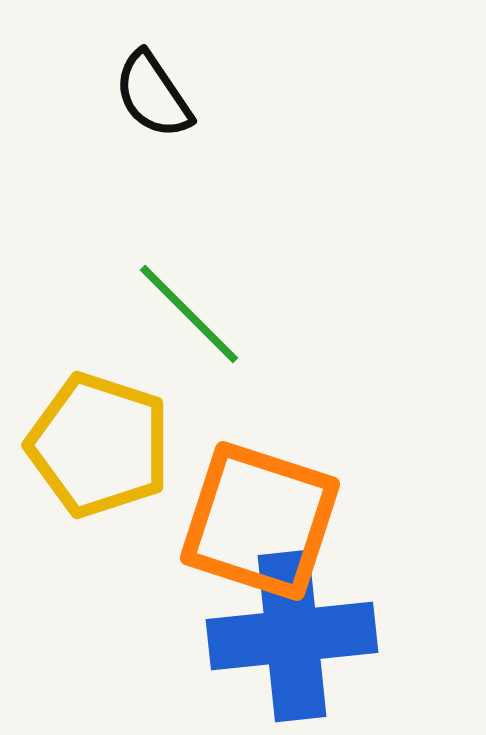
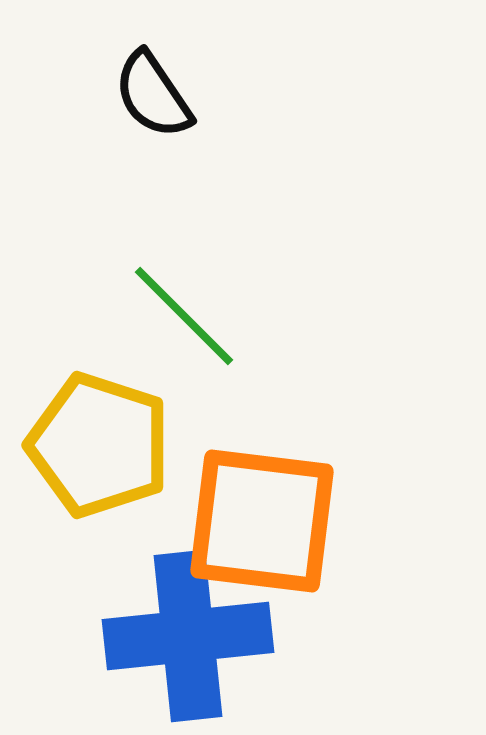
green line: moved 5 px left, 2 px down
orange square: moved 2 px right; rotated 11 degrees counterclockwise
blue cross: moved 104 px left
